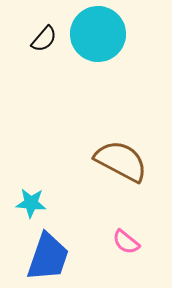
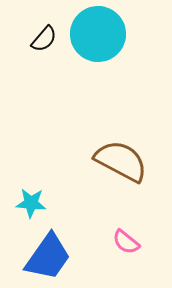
blue trapezoid: rotated 16 degrees clockwise
